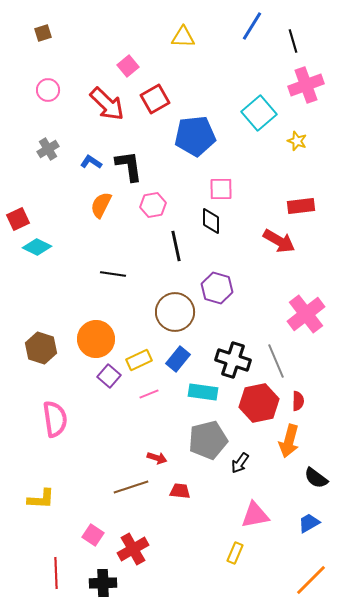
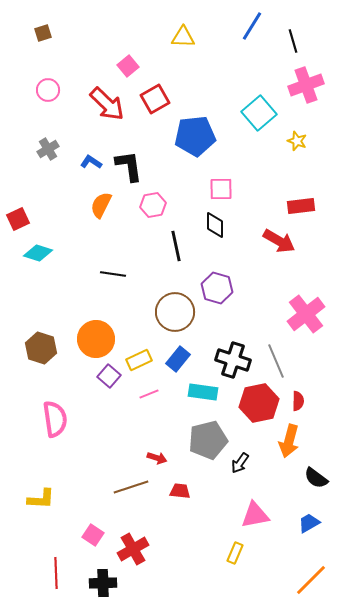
black diamond at (211, 221): moved 4 px right, 4 px down
cyan diamond at (37, 247): moved 1 px right, 6 px down; rotated 8 degrees counterclockwise
